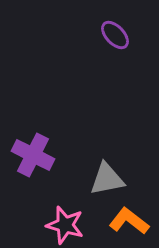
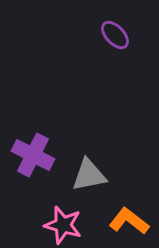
gray triangle: moved 18 px left, 4 px up
pink star: moved 2 px left
